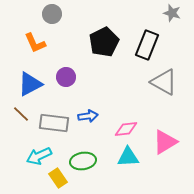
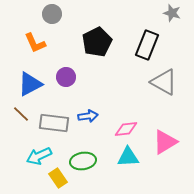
black pentagon: moved 7 px left
